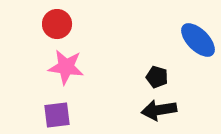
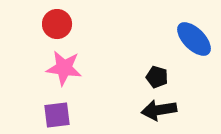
blue ellipse: moved 4 px left, 1 px up
pink star: moved 2 px left, 1 px down
